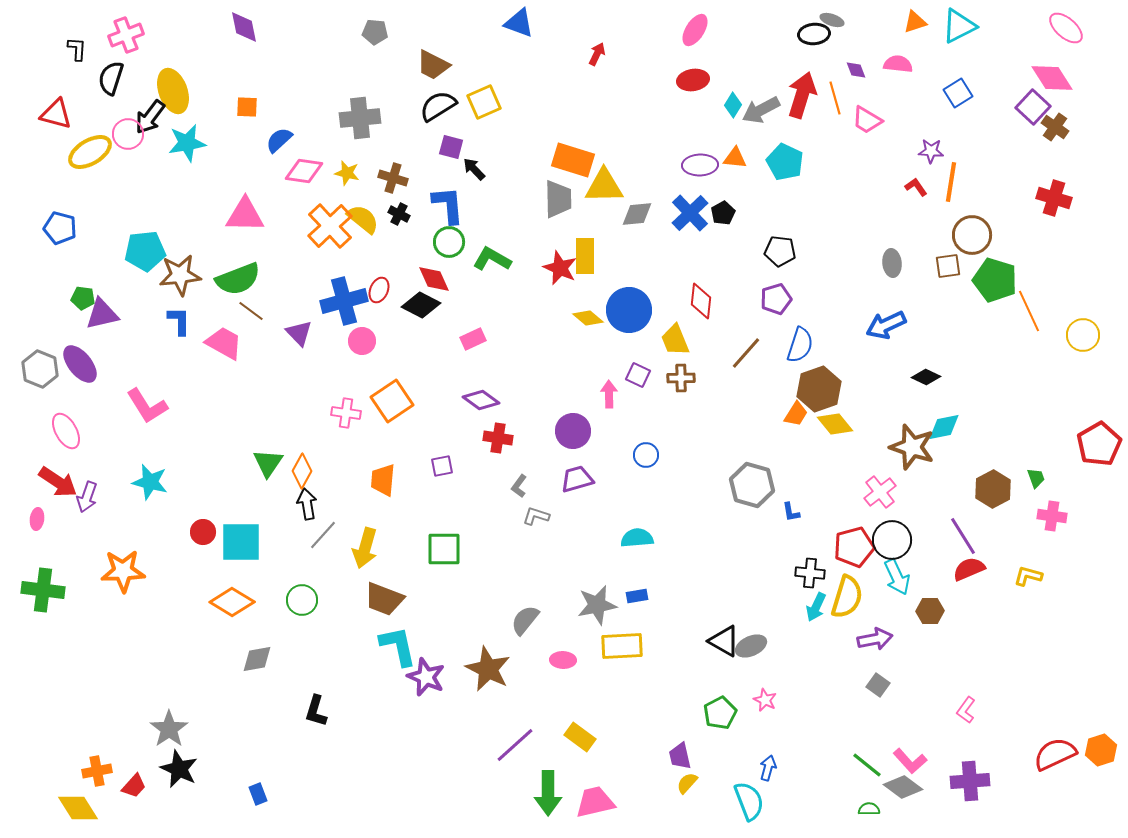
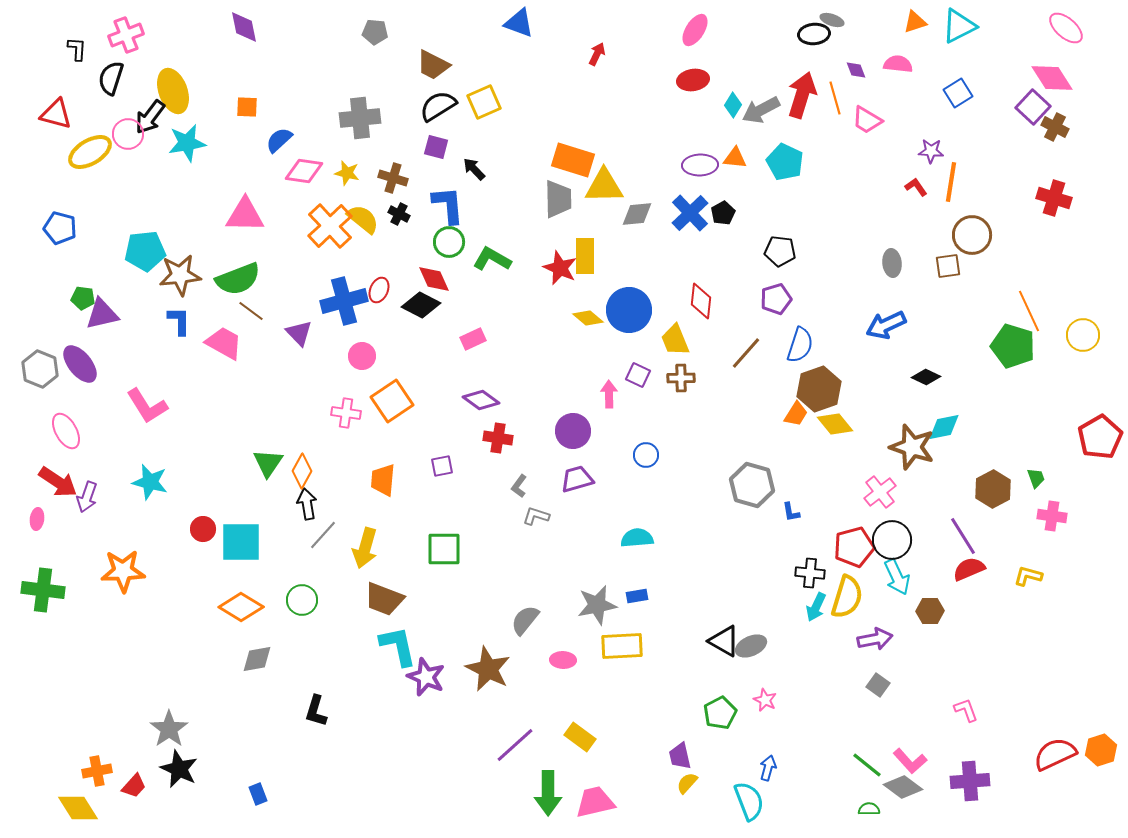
brown cross at (1055, 127): rotated 8 degrees counterclockwise
purple square at (451, 147): moved 15 px left
green pentagon at (995, 280): moved 18 px right, 66 px down
pink circle at (362, 341): moved 15 px down
red pentagon at (1099, 444): moved 1 px right, 7 px up
red circle at (203, 532): moved 3 px up
orange diamond at (232, 602): moved 9 px right, 5 px down
pink L-shape at (966, 710): rotated 124 degrees clockwise
